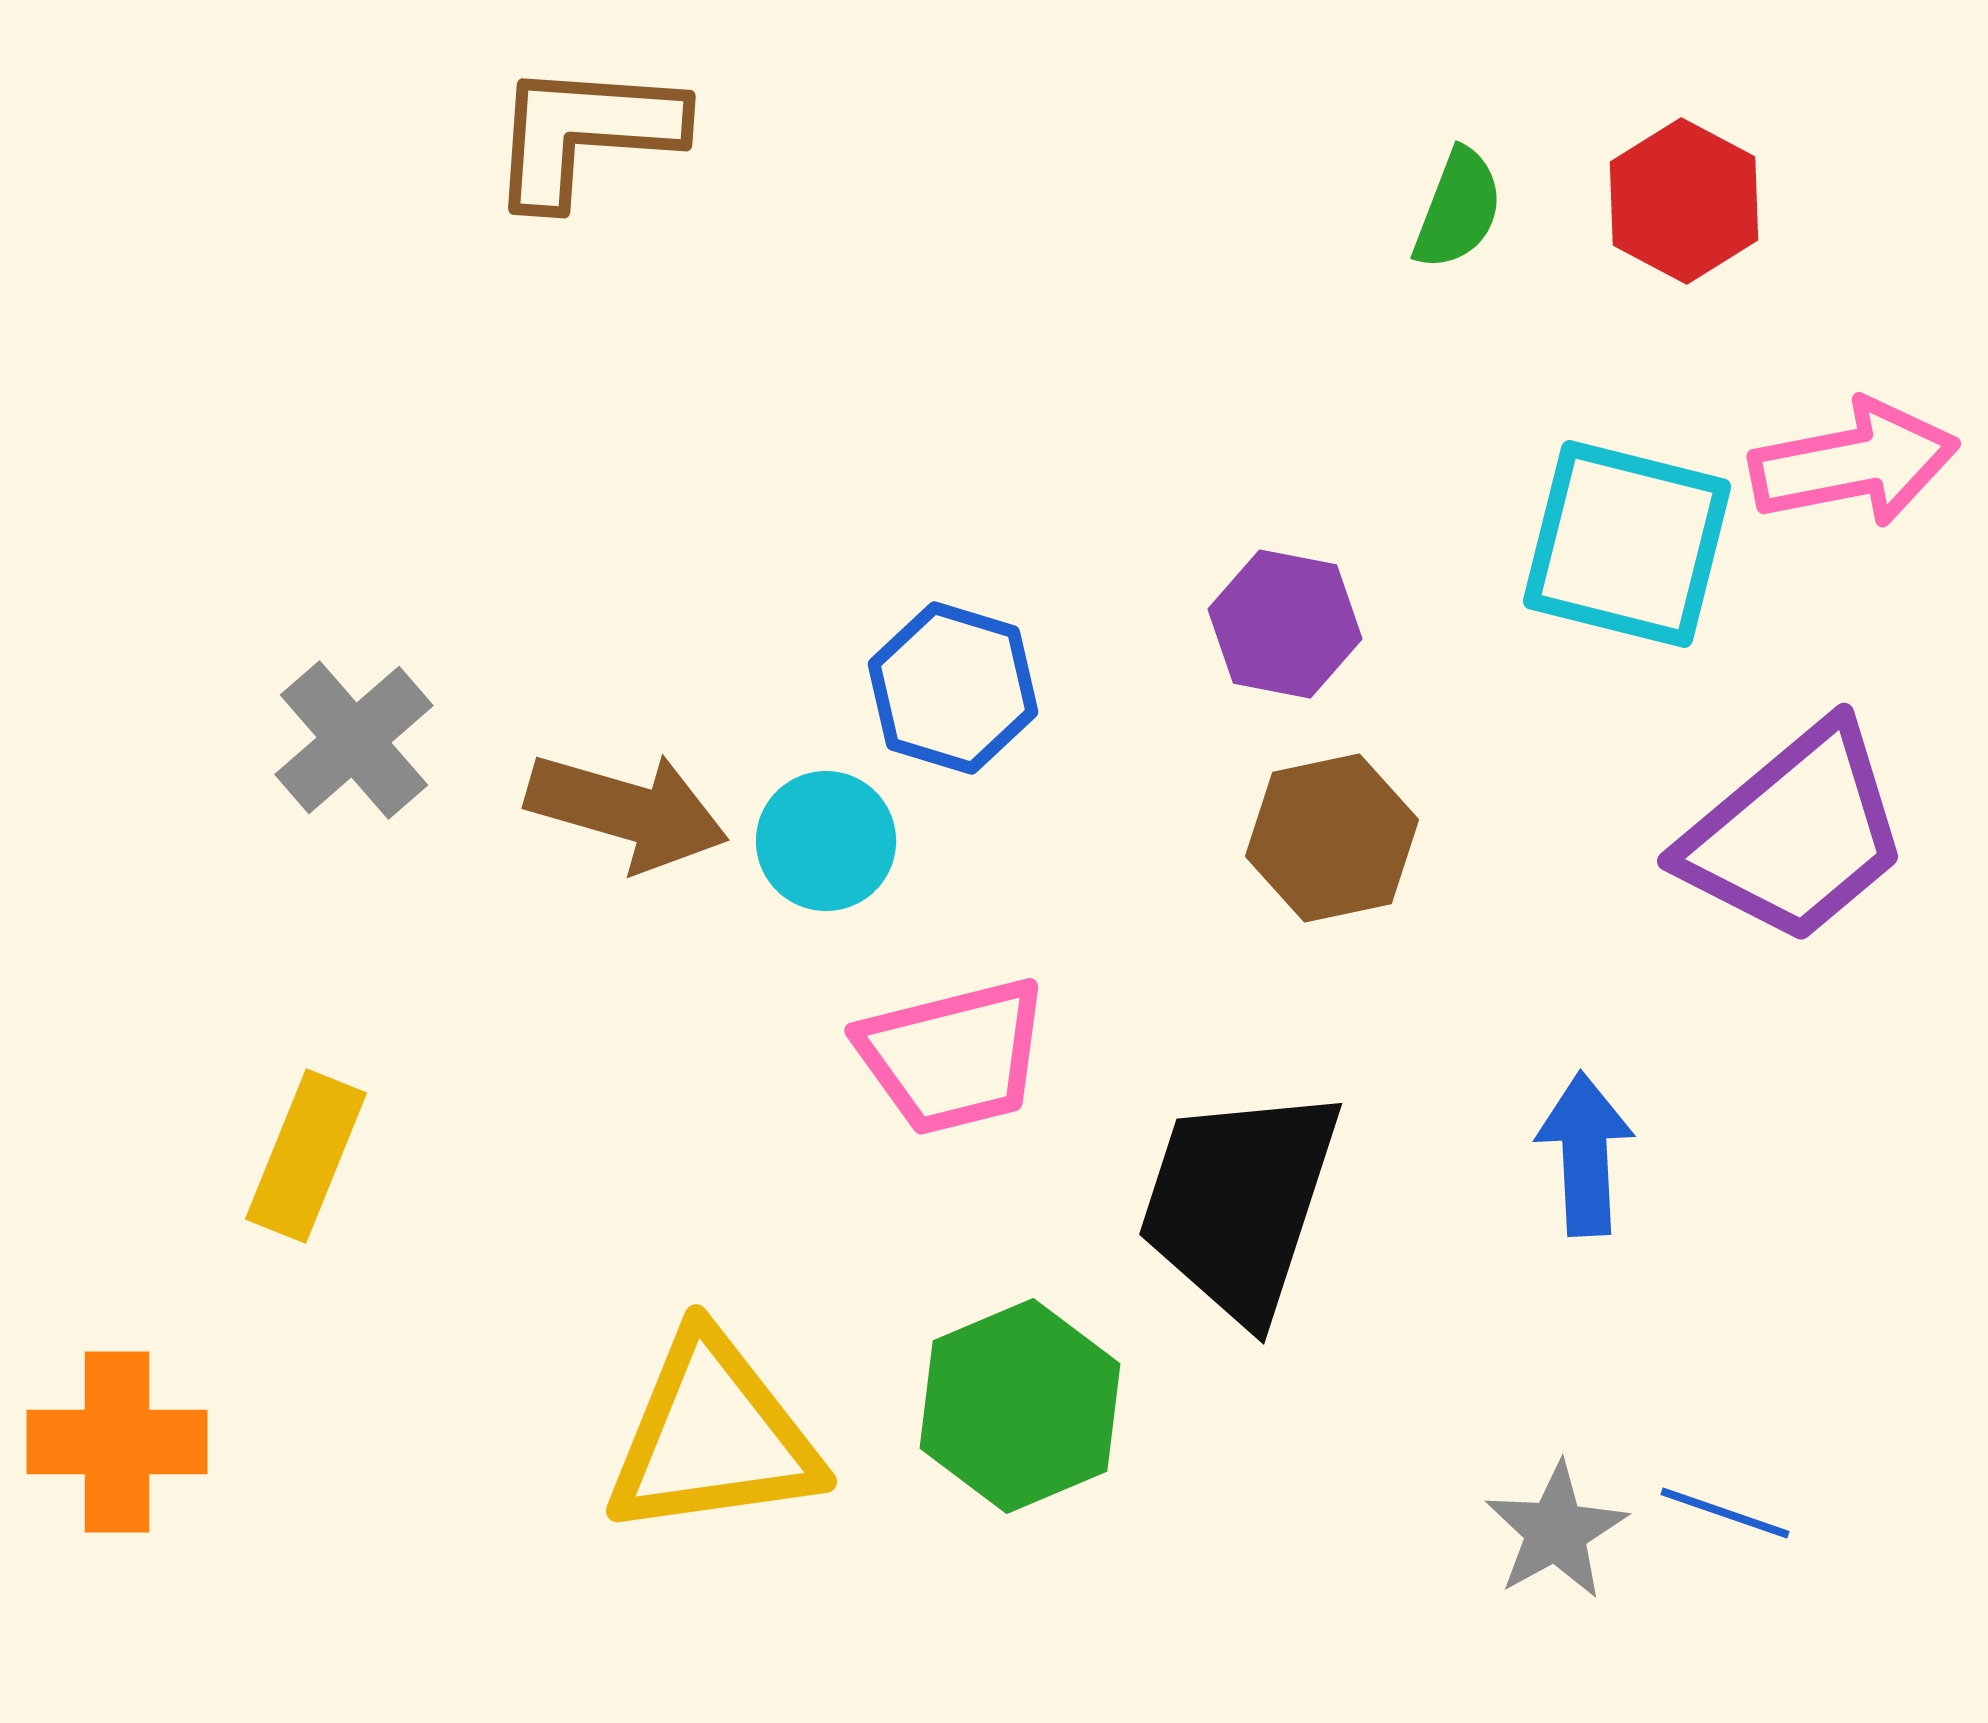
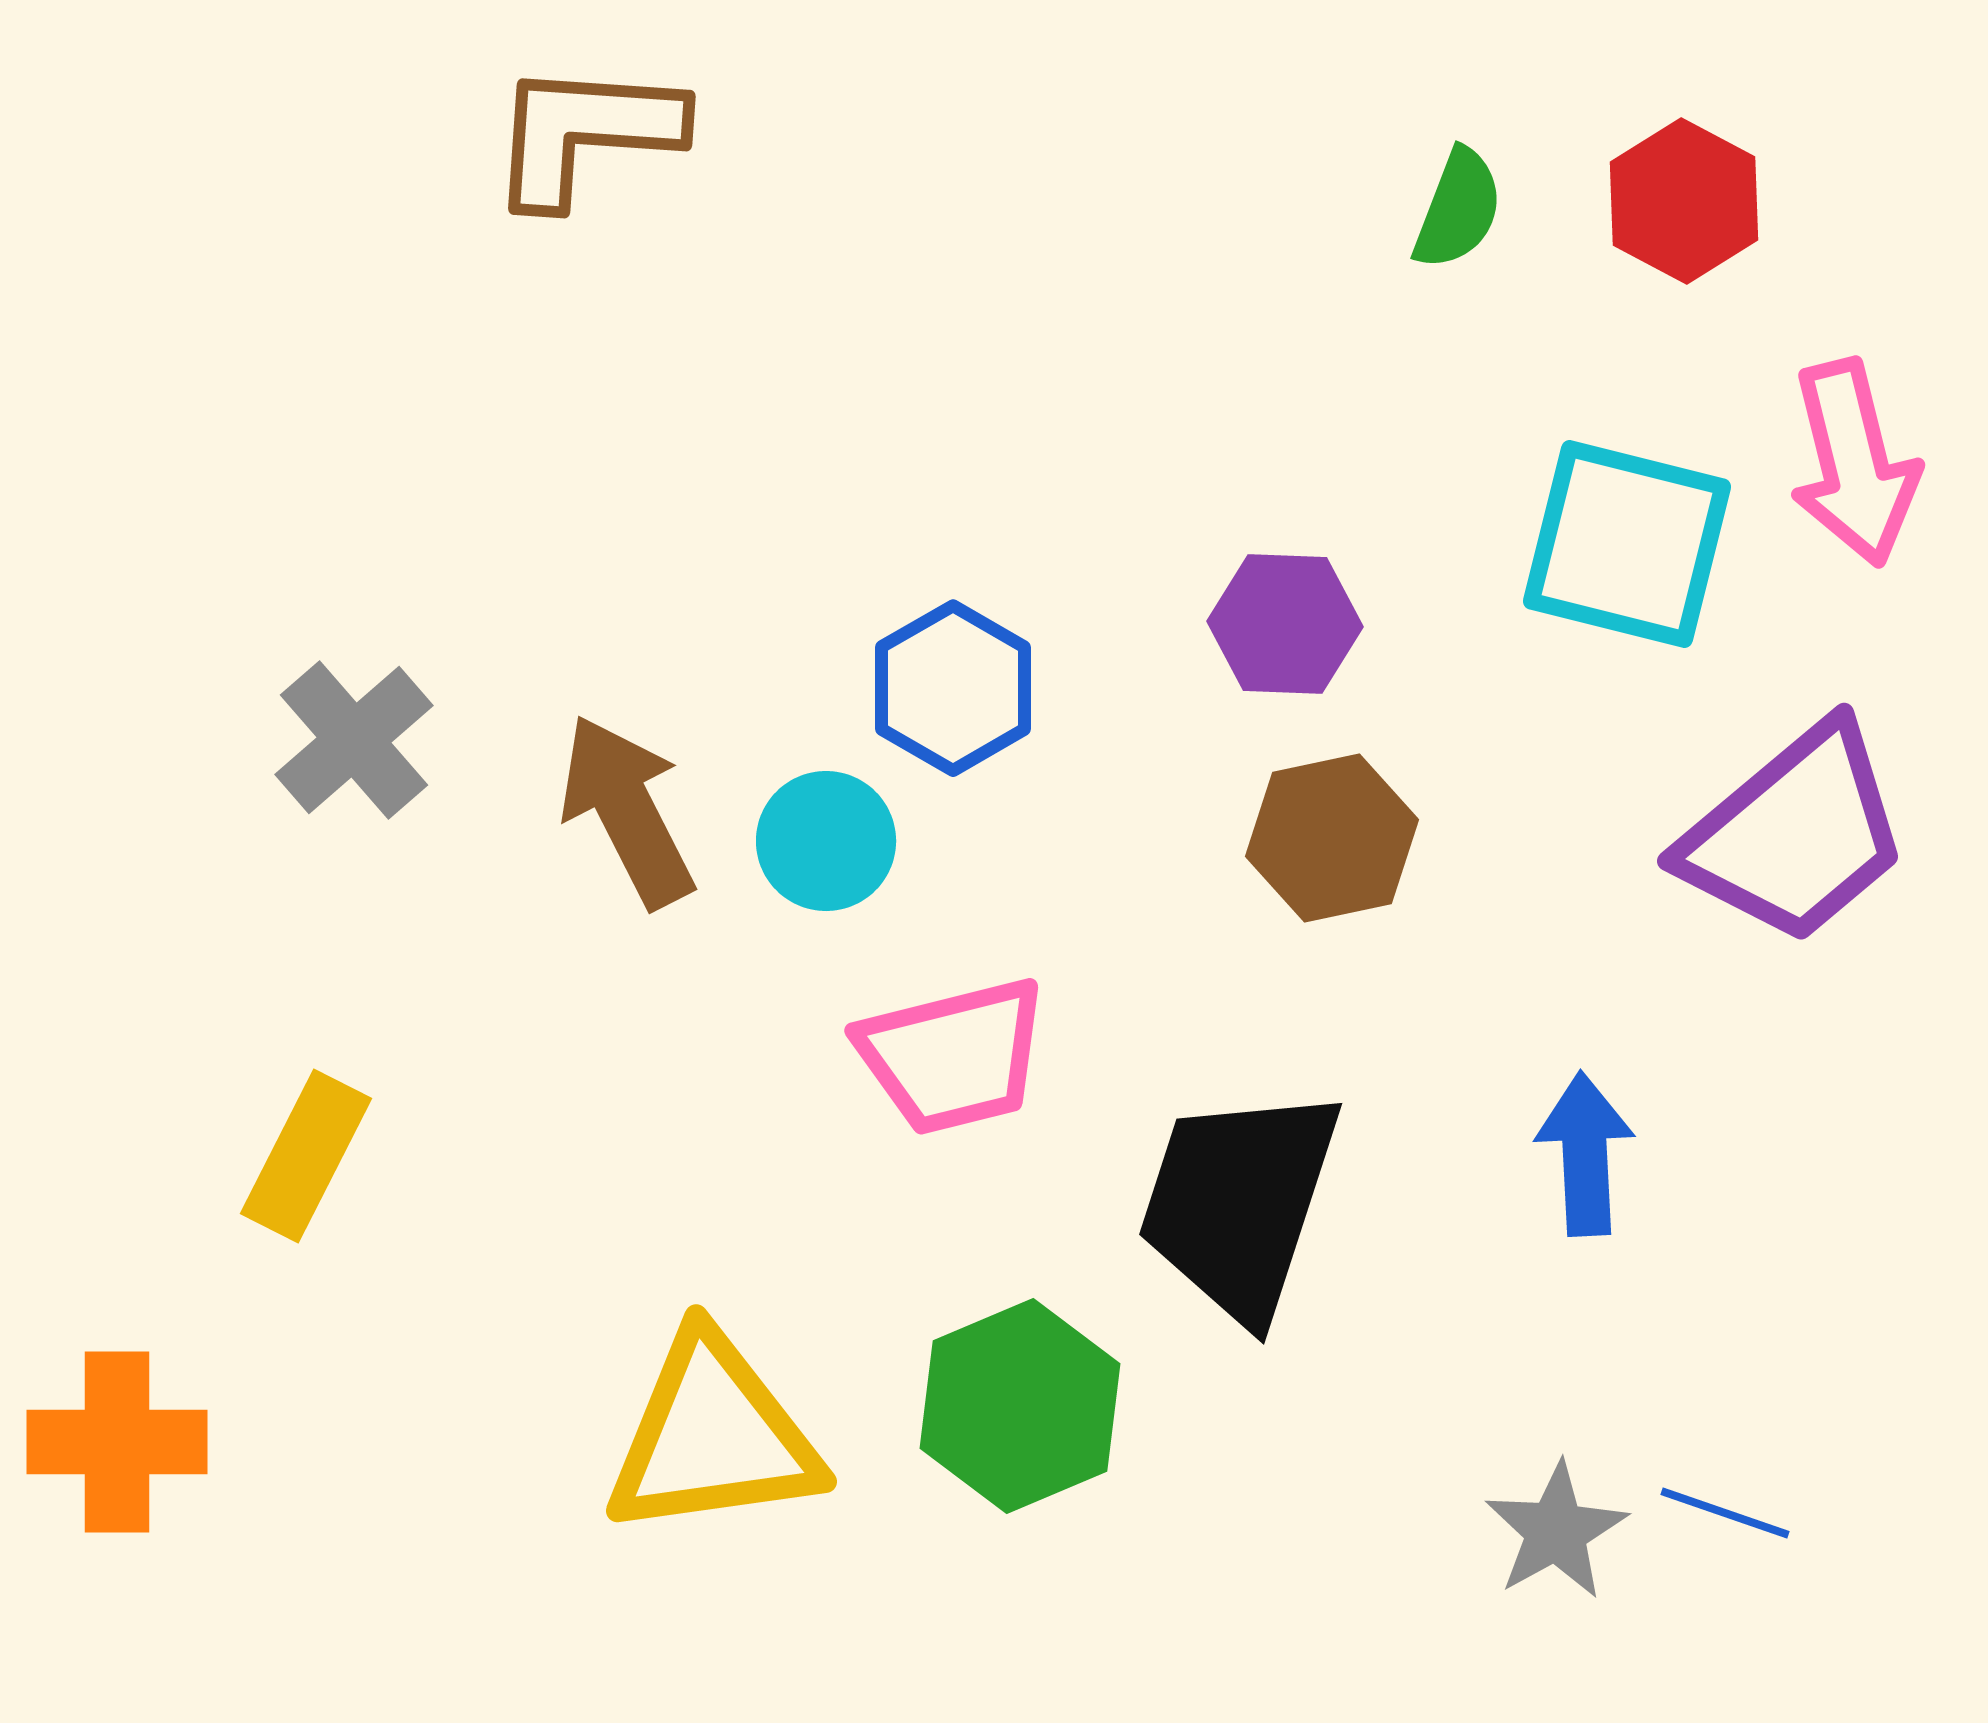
pink arrow: rotated 87 degrees clockwise
purple hexagon: rotated 9 degrees counterclockwise
blue hexagon: rotated 13 degrees clockwise
brown arrow: rotated 133 degrees counterclockwise
yellow rectangle: rotated 5 degrees clockwise
